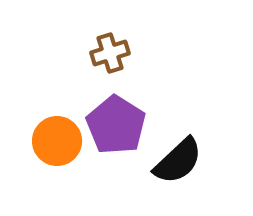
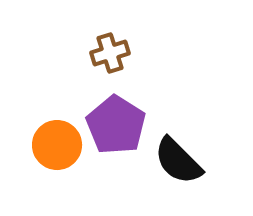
orange circle: moved 4 px down
black semicircle: rotated 88 degrees clockwise
